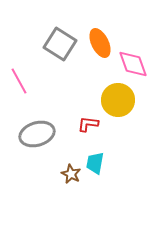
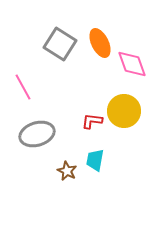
pink diamond: moved 1 px left
pink line: moved 4 px right, 6 px down
yellow circle: moved 6 px right, 11 px down
red L-shape: moved 4 px right, 3 px up
cyan trapezoid: moved 3 px up
brown star: moved 4 px left, 3 px up
